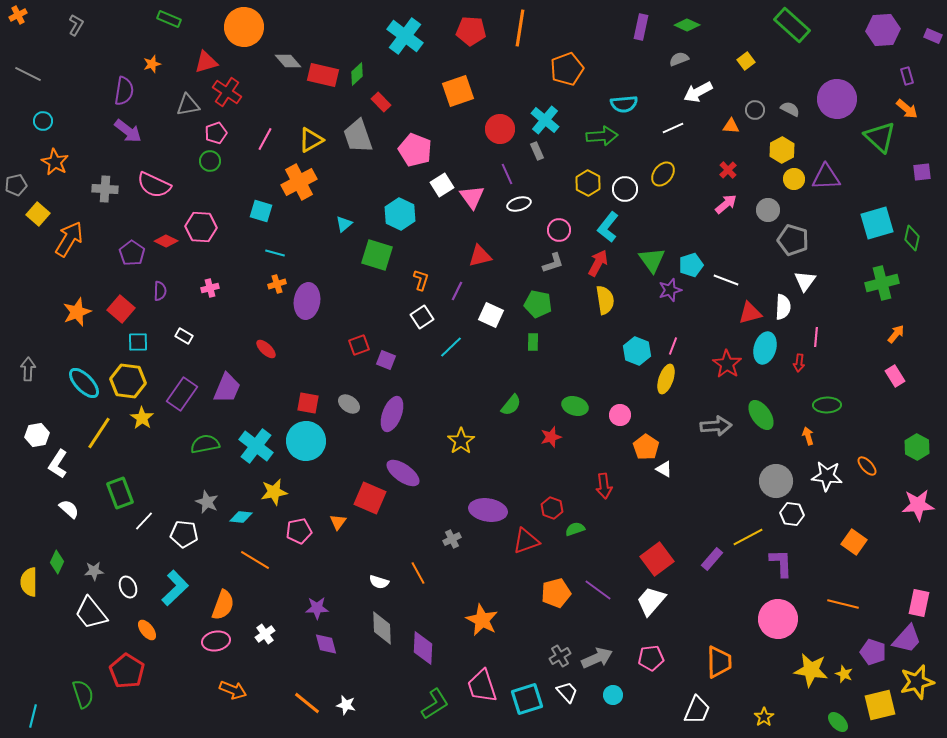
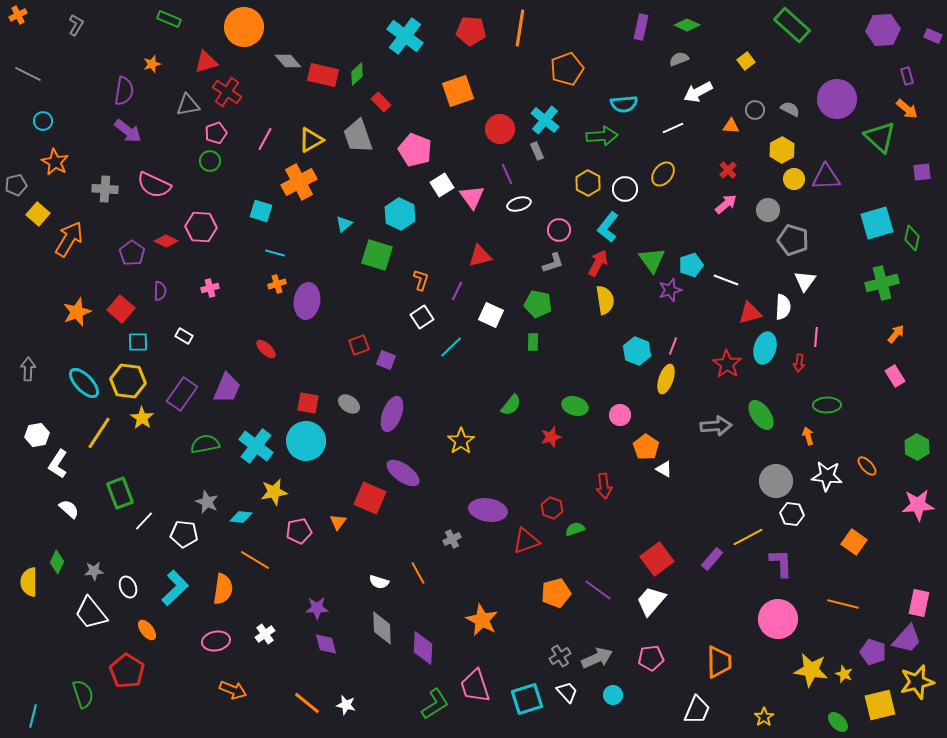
orange semicircle at (223, 605): moved 16 px up; rotated 12 degrees counterclockwise
pink trapezoid at (482, 686): moved 7 px left
